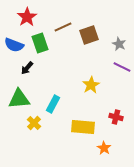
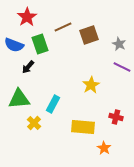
green rectangle: moved 1 px down
black arrow: moved 1 px right, 1 px up
